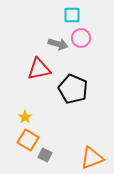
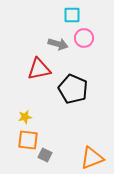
pink circle: moved 3 px right
yellow star: rotated 24 degrees clockwise
orange square: rotated 25 degrees counterclockwise
